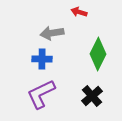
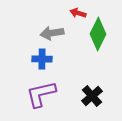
red arrow: moved 1 px left, 1 px down
green diamond: moved 20 px up
purple L-shape: rotated 12 degrees clockwise
